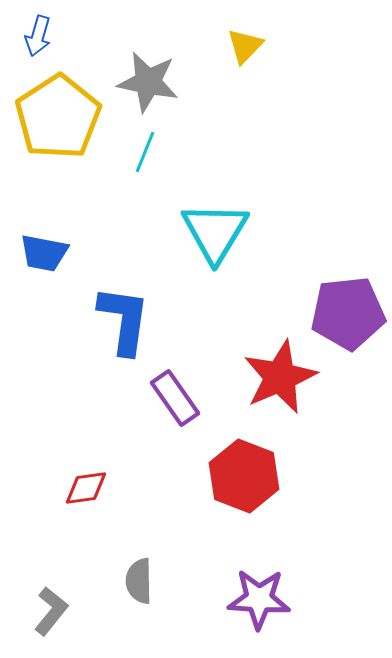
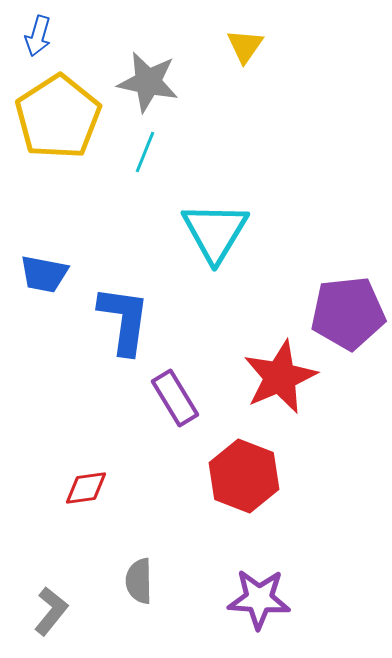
yellow triangle: rotated 9 degrees counterclockwise
blue trapezoid: moved 21 px down
purple rectangle: rotated 4 degrees clockwise
